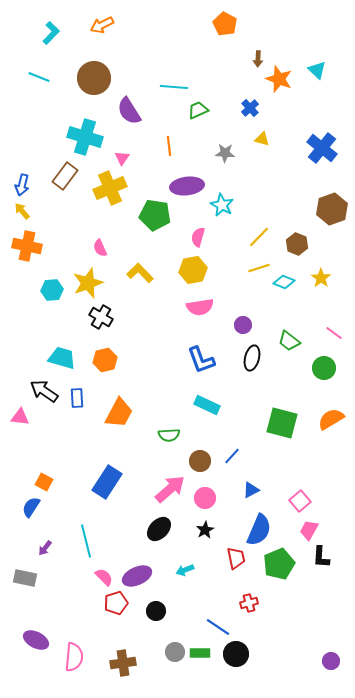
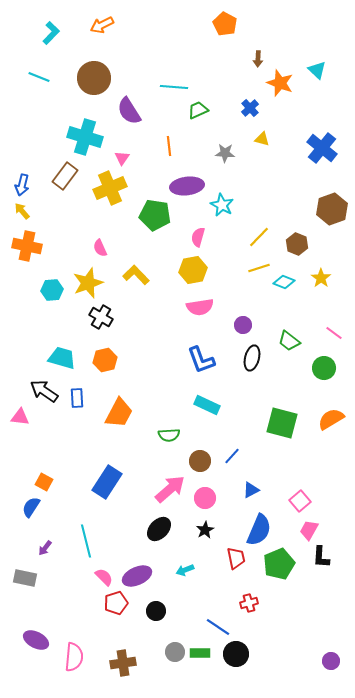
orange star at (279, 79): moved 1 px right, 4 px down
yellow L-shape at (140, 273): moved 4 px left, 2 px down
